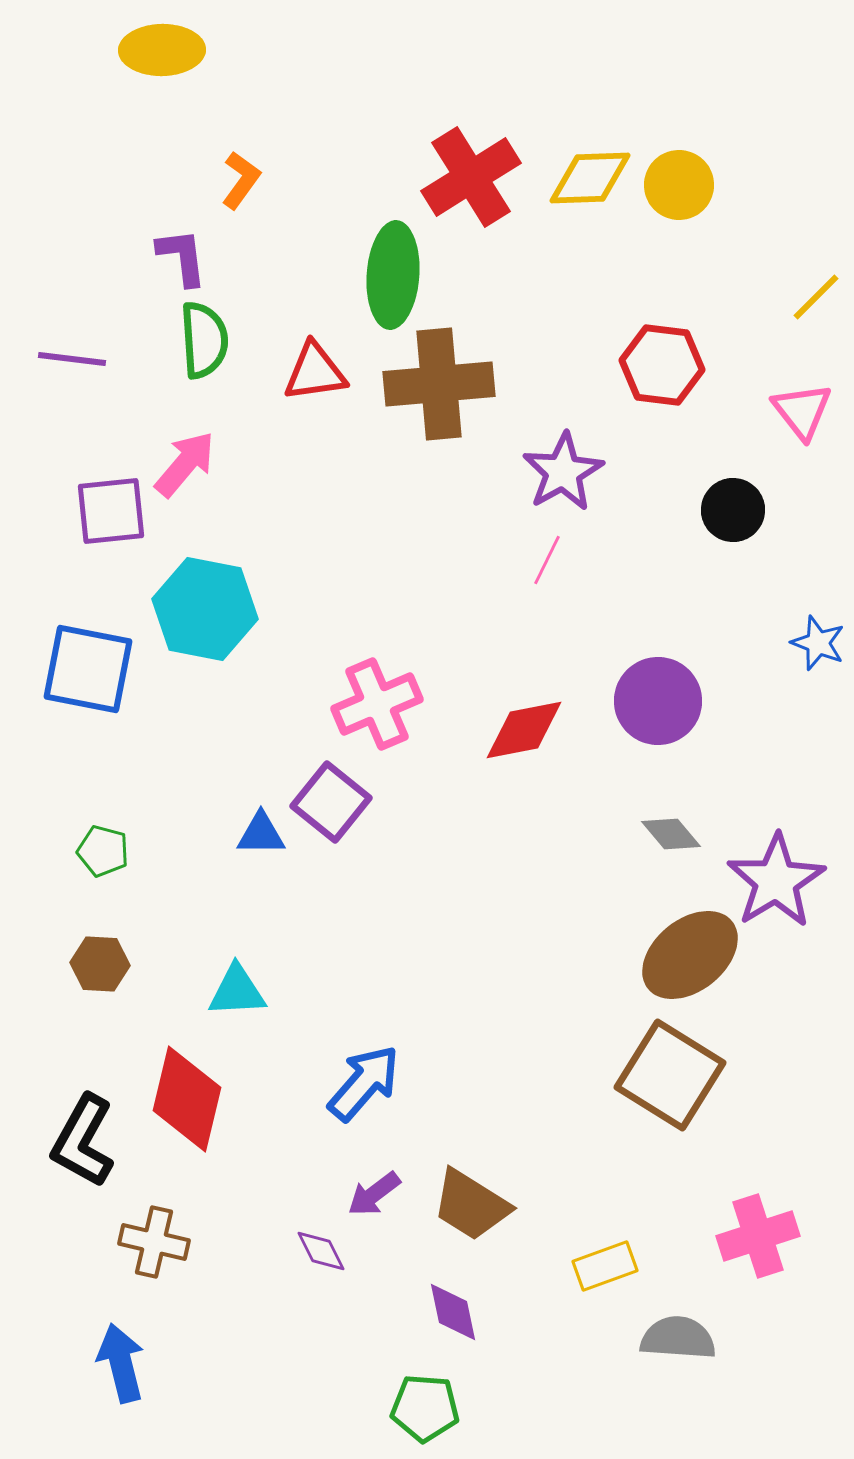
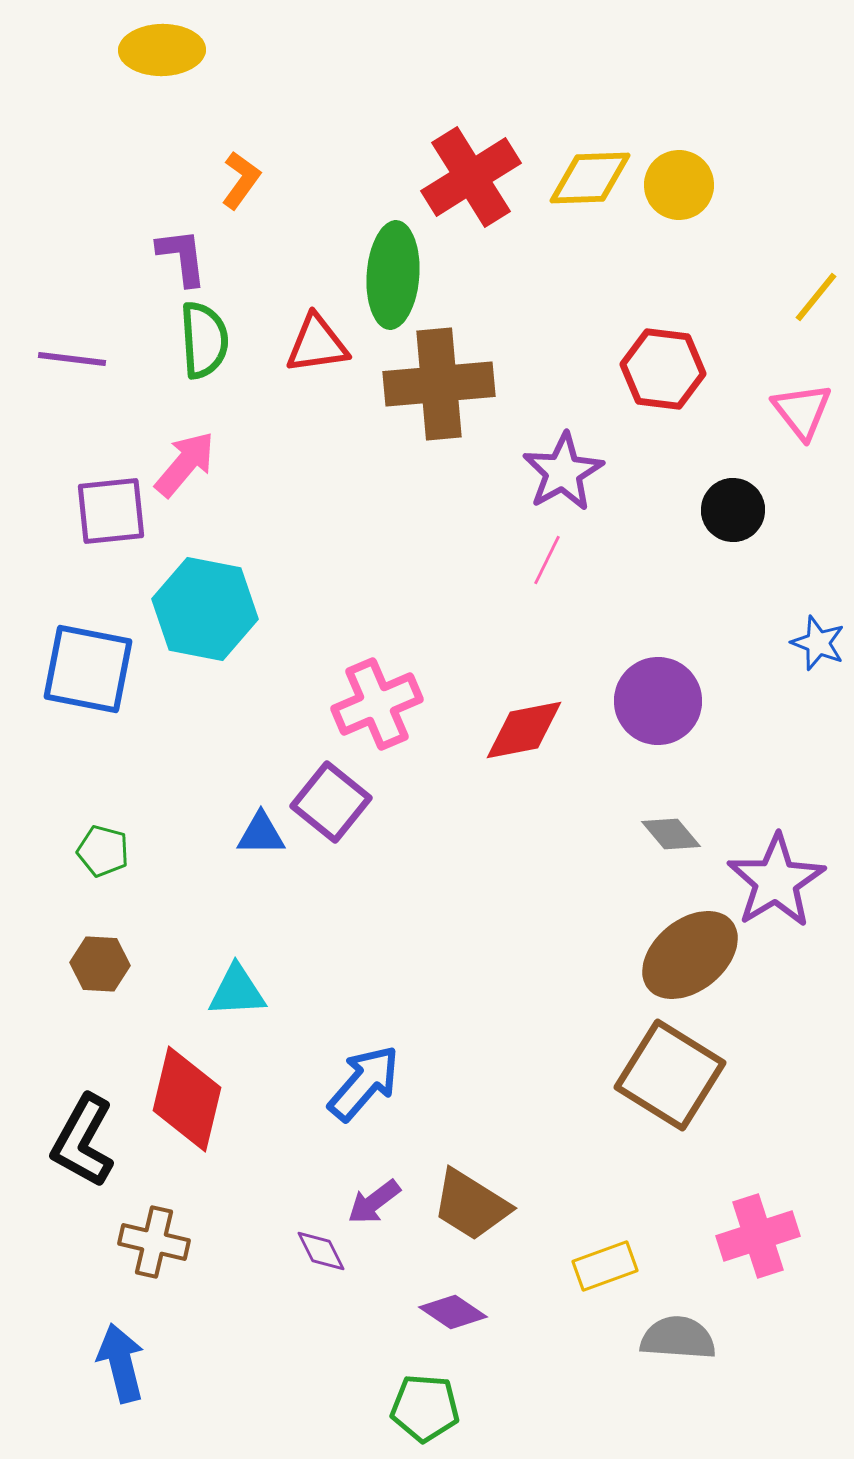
yellow line at (816, 297): rotated 6 degrees counterclockwise
red hexagon at (662, 365): moved 1 px right, 4 px down
red triangle at (315, 372): moved 2 px right, 28 px up
purple arrow at (374, 1194): moved 8 px down
purple diamond at (453, 1312): rotated 44 degrees counterclockwise
